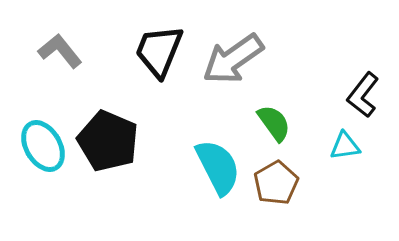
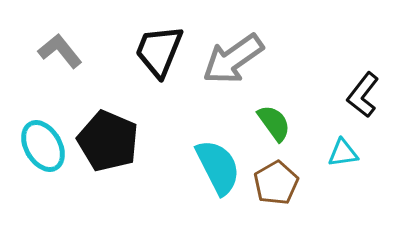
cyan triangle: moved 2 px left, 7 px down
